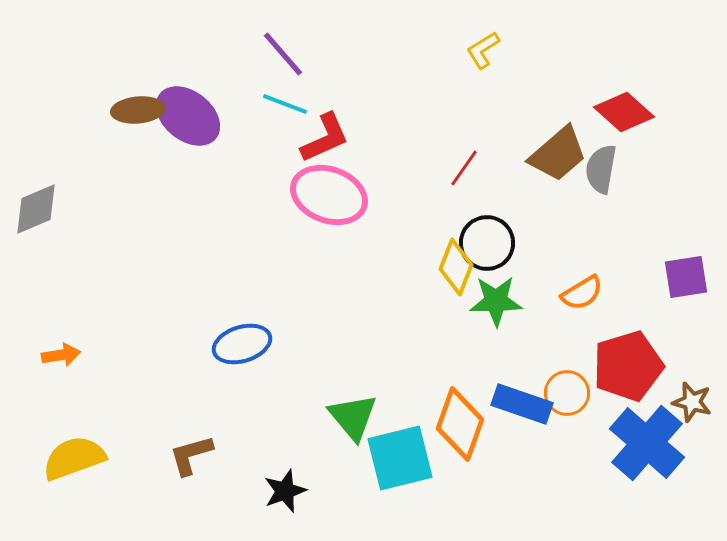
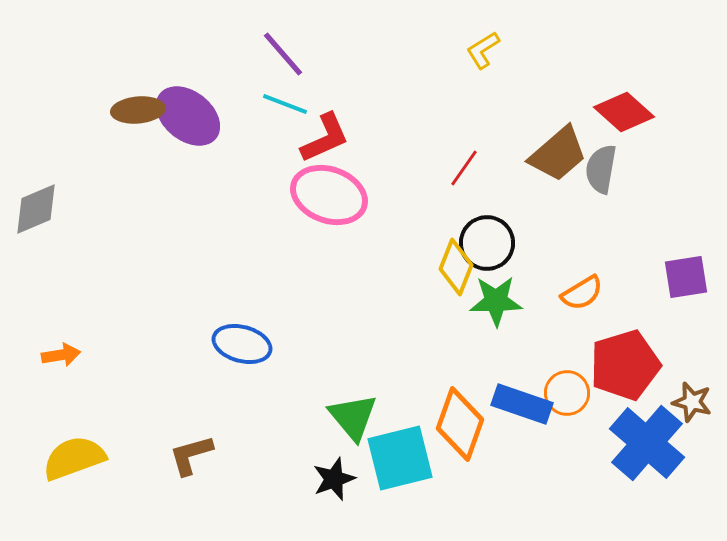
blue ellipse: rotated 32 degrees clockwise
red pentagon: moved 3 px left, 1 px up
black star: moved 49 px right, 12 px up
